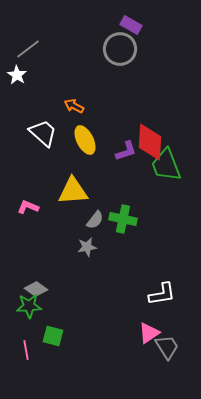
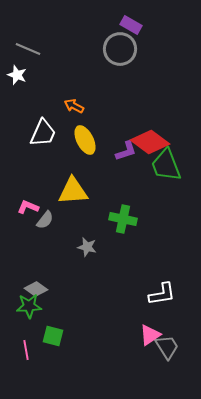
gray line: rotated 60 degrees clockwise
white star: rotated 12 degrees counterclockwise
white trapezoid: rotated 72 degrees clockwise
red diamond: rotated 57 degrees counterclockwise
gray semicircle: moved 50 px left
gray star: rotated 24 degrees clockwise
pink triangle: moved 1 px right, 2 px down
